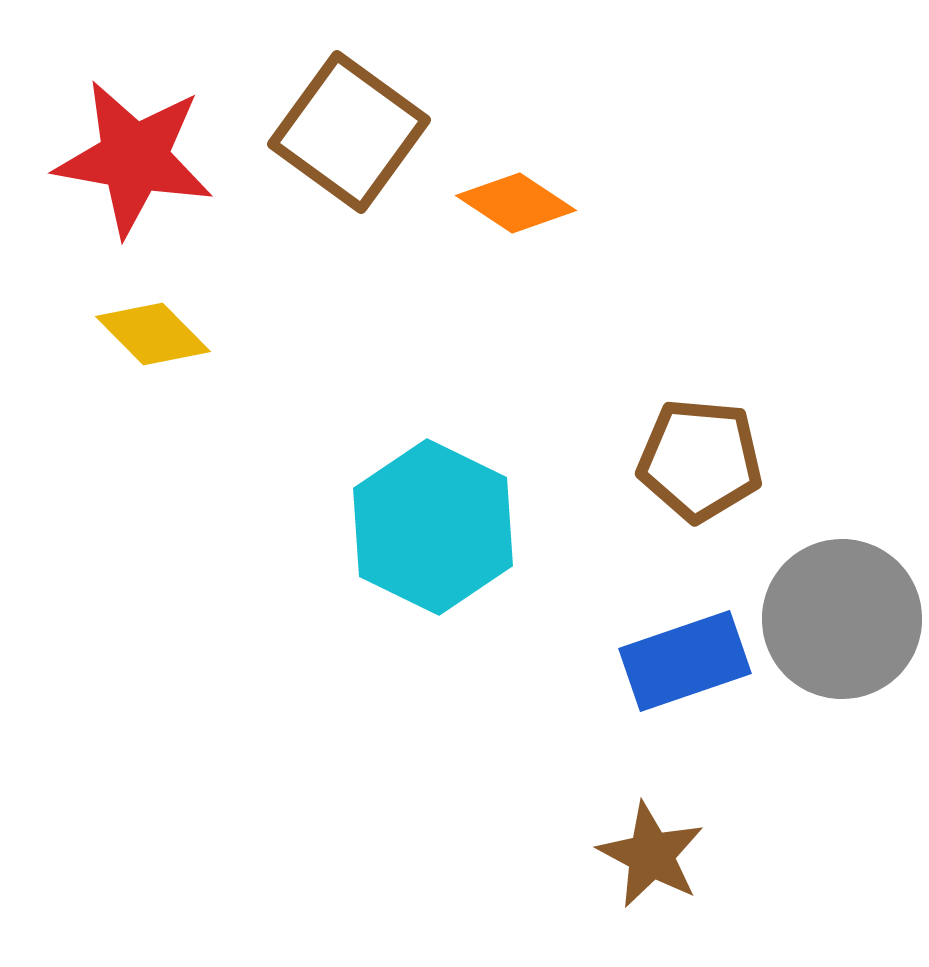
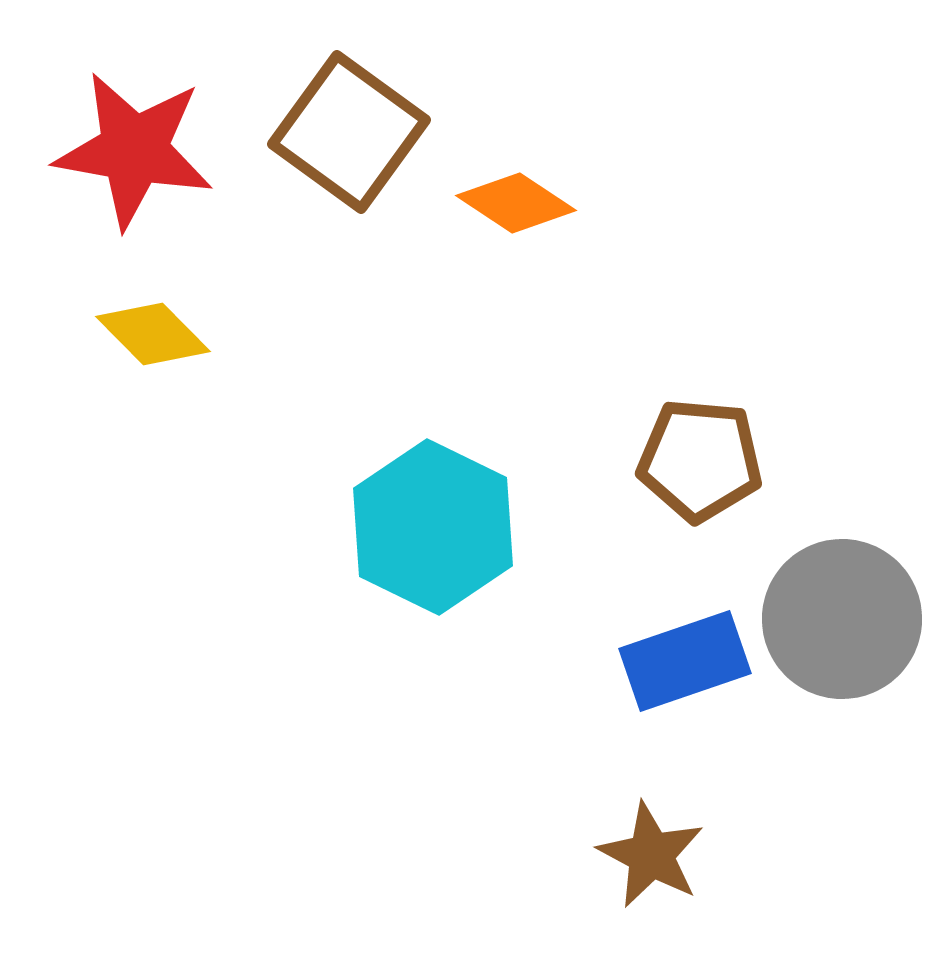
red star: moved 8 px up
